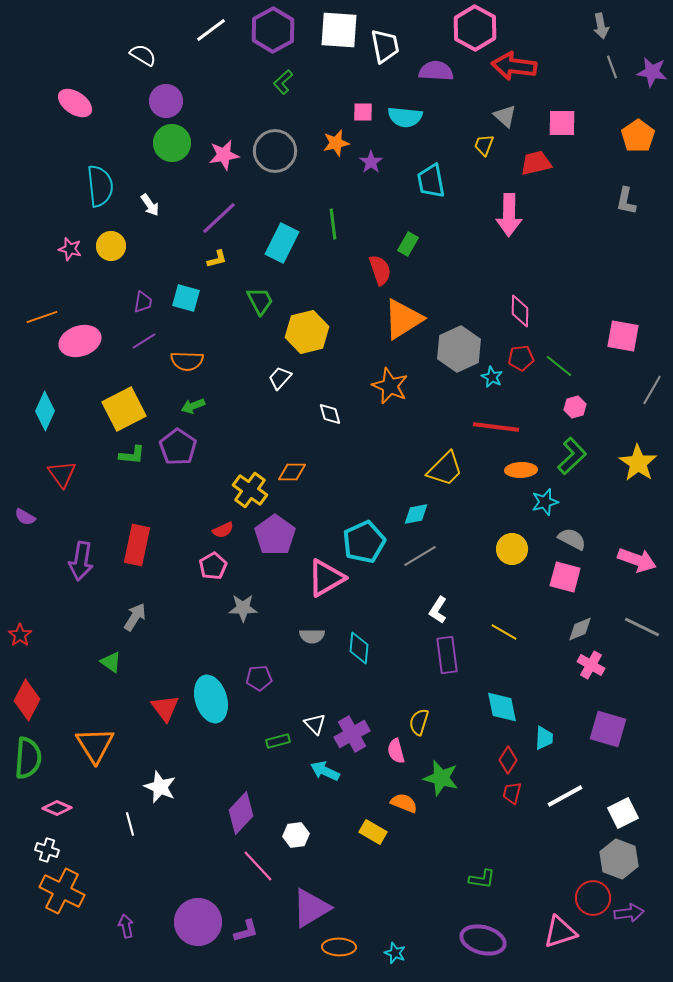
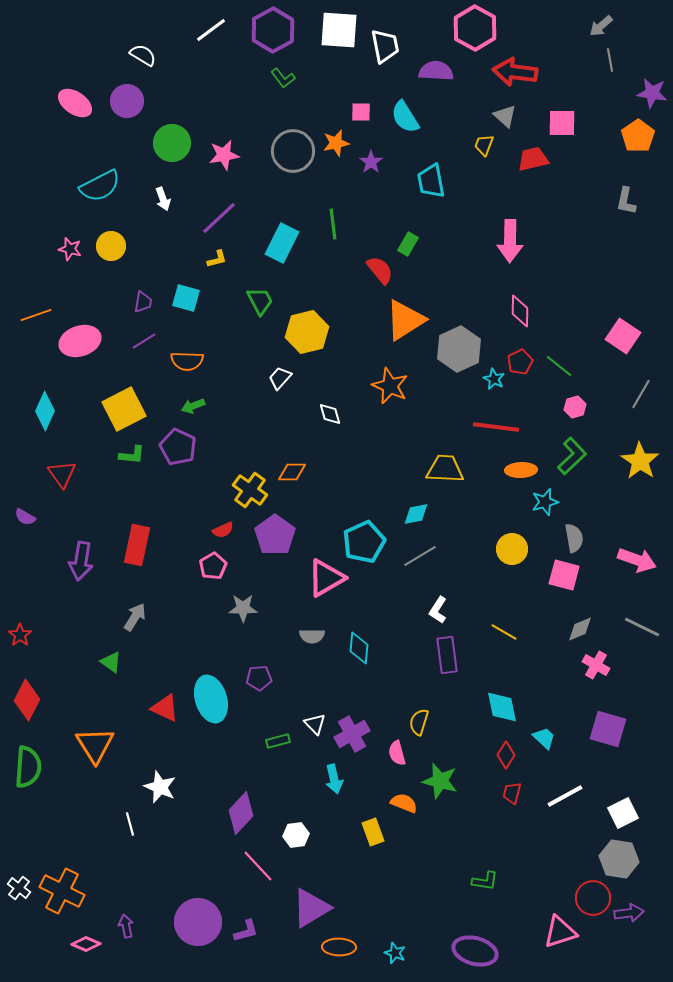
gray arrow at (601, 26): rotated 60 degrees clockwise
red arrow at (514, 66): moved 1 px right, 6 px down
gray line at (612, 67): moved 2 px left, 7 px up; rotated 10 degrees clockwise
purple star at (652, 72): moved 21 px down
green L-shape at (283, 82): moved 4 px up; rotated 85 degrees counterclockwise
purple circle at (166, 101): moved 39 px left
pink square at (363, 112): moved 2 px left
cyan semicircle at (405, 117): rotated 52 degrees clockwise
gray circle at (275, 151): moved 18 px right
red trapezoid at (536, 163): moved 3 px left, 4 px up
cyan semicircle at (100, 186): rotated 69 degrees clockwise
white arrow at (150, 205): moved 13 px right, 6 px up; rotated 15 degrees clockwise
pink arrow at (509, 215): moved 1 px right, 26 px down
red semicircle at (380, 270): rotated 20 degrees counterclockwise
orange line at (42, 317): moved 6 px left, 2 px up
orange triangle at (403, 319): moved 2 px right, 1 px down
pink square at (623, 336): rotated 24 degrees clockwise
red pentagon at (521, 358): moved 1 px left, 4 px down; rotated 20 degrees counterclockwise
cyan star at (492, 377): moved 2 px right, 2 px down
gray line at (652, 390): moved 11 px left, 4 px down
purple pentagon at (178, 447): rotated 9 degrees counterclockwise
yellow star at (638, 463): moved 2 px right, 2 px up
yellow trapezoid at (445, 469): rotated 132 degrees counterclockwise
gray semicircle at (572, 539): moved 2 px right, 1 px up; rotated 52 degrees clockwise
pink square at (565, 577): moved 1 px left, 2 px up
pink cross at (591, 665): moved 5 px right
red triangle at (165, 708): rotated 28 degrees counterclockwise
cyan trapezoid at (544, 738): rotated 50 degrees counterclockwise
pink semicircle at (396, 751): moved 1 px right, 2 px down
green semicircle at (28, 758): moved 9 px down
red diamond at (508, 760): moved 2 px left, 5 px up
cyan arrow at (325, 771): moved 9 px right, 8 px down; rotated 128 degrees counterclockwise
green star at (441, 778): moved 1 px left, 3 px down
pink diamond at (57, 808): moved 29 px right, 136 px down
yellow rectangle at (373, 832): rotated 40 degrees clockwise
white cross at (47, 850): moved 28 px left, 38 px down; rotated 20 degrees clockwise
gray hexagon at (619, 859): rotated 12 degrees counterclockwise
green L-shape at (482, 879): moved 3 px right, 2 px down
purple ellipse at (483, 940): moved 8 px left, 11 px down
